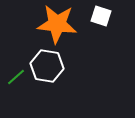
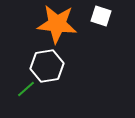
white hexagon: rotated 20 degrees counterclockwise
green line: moved 10 px right, 12 px down
